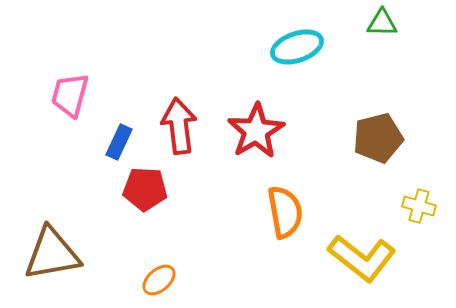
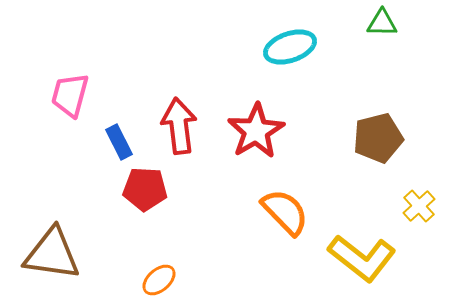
cyan ellipse: moved 7 px left
blue rectangle: rotated 52 degrees counterclockwise
yellow cross: rotated 32 degrees clockwise
orange semicircle: rotated 34 degrees counterclockwise
brown triangle: rotated 18 degrees clockwise
